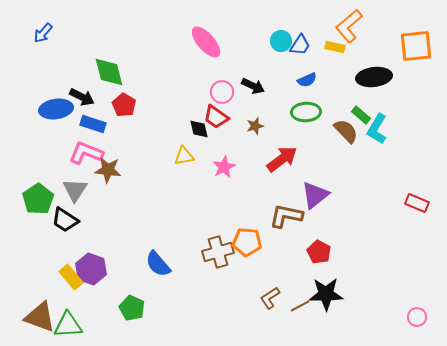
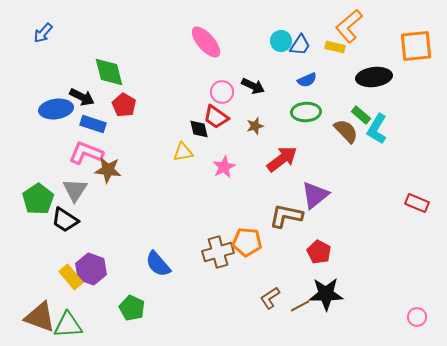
yellow triangle at (184, 156): moved 1 px left, 4 px up
